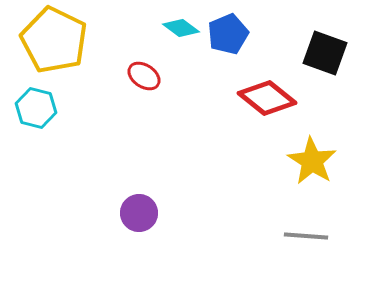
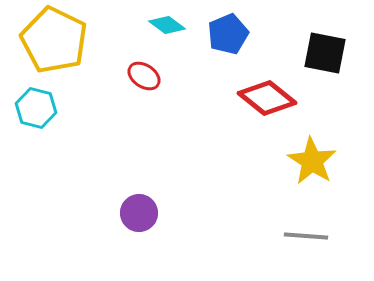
cyan diamond: moved 14 px left, 3 px up
black square: rotated 9 degrees counterclockwise
